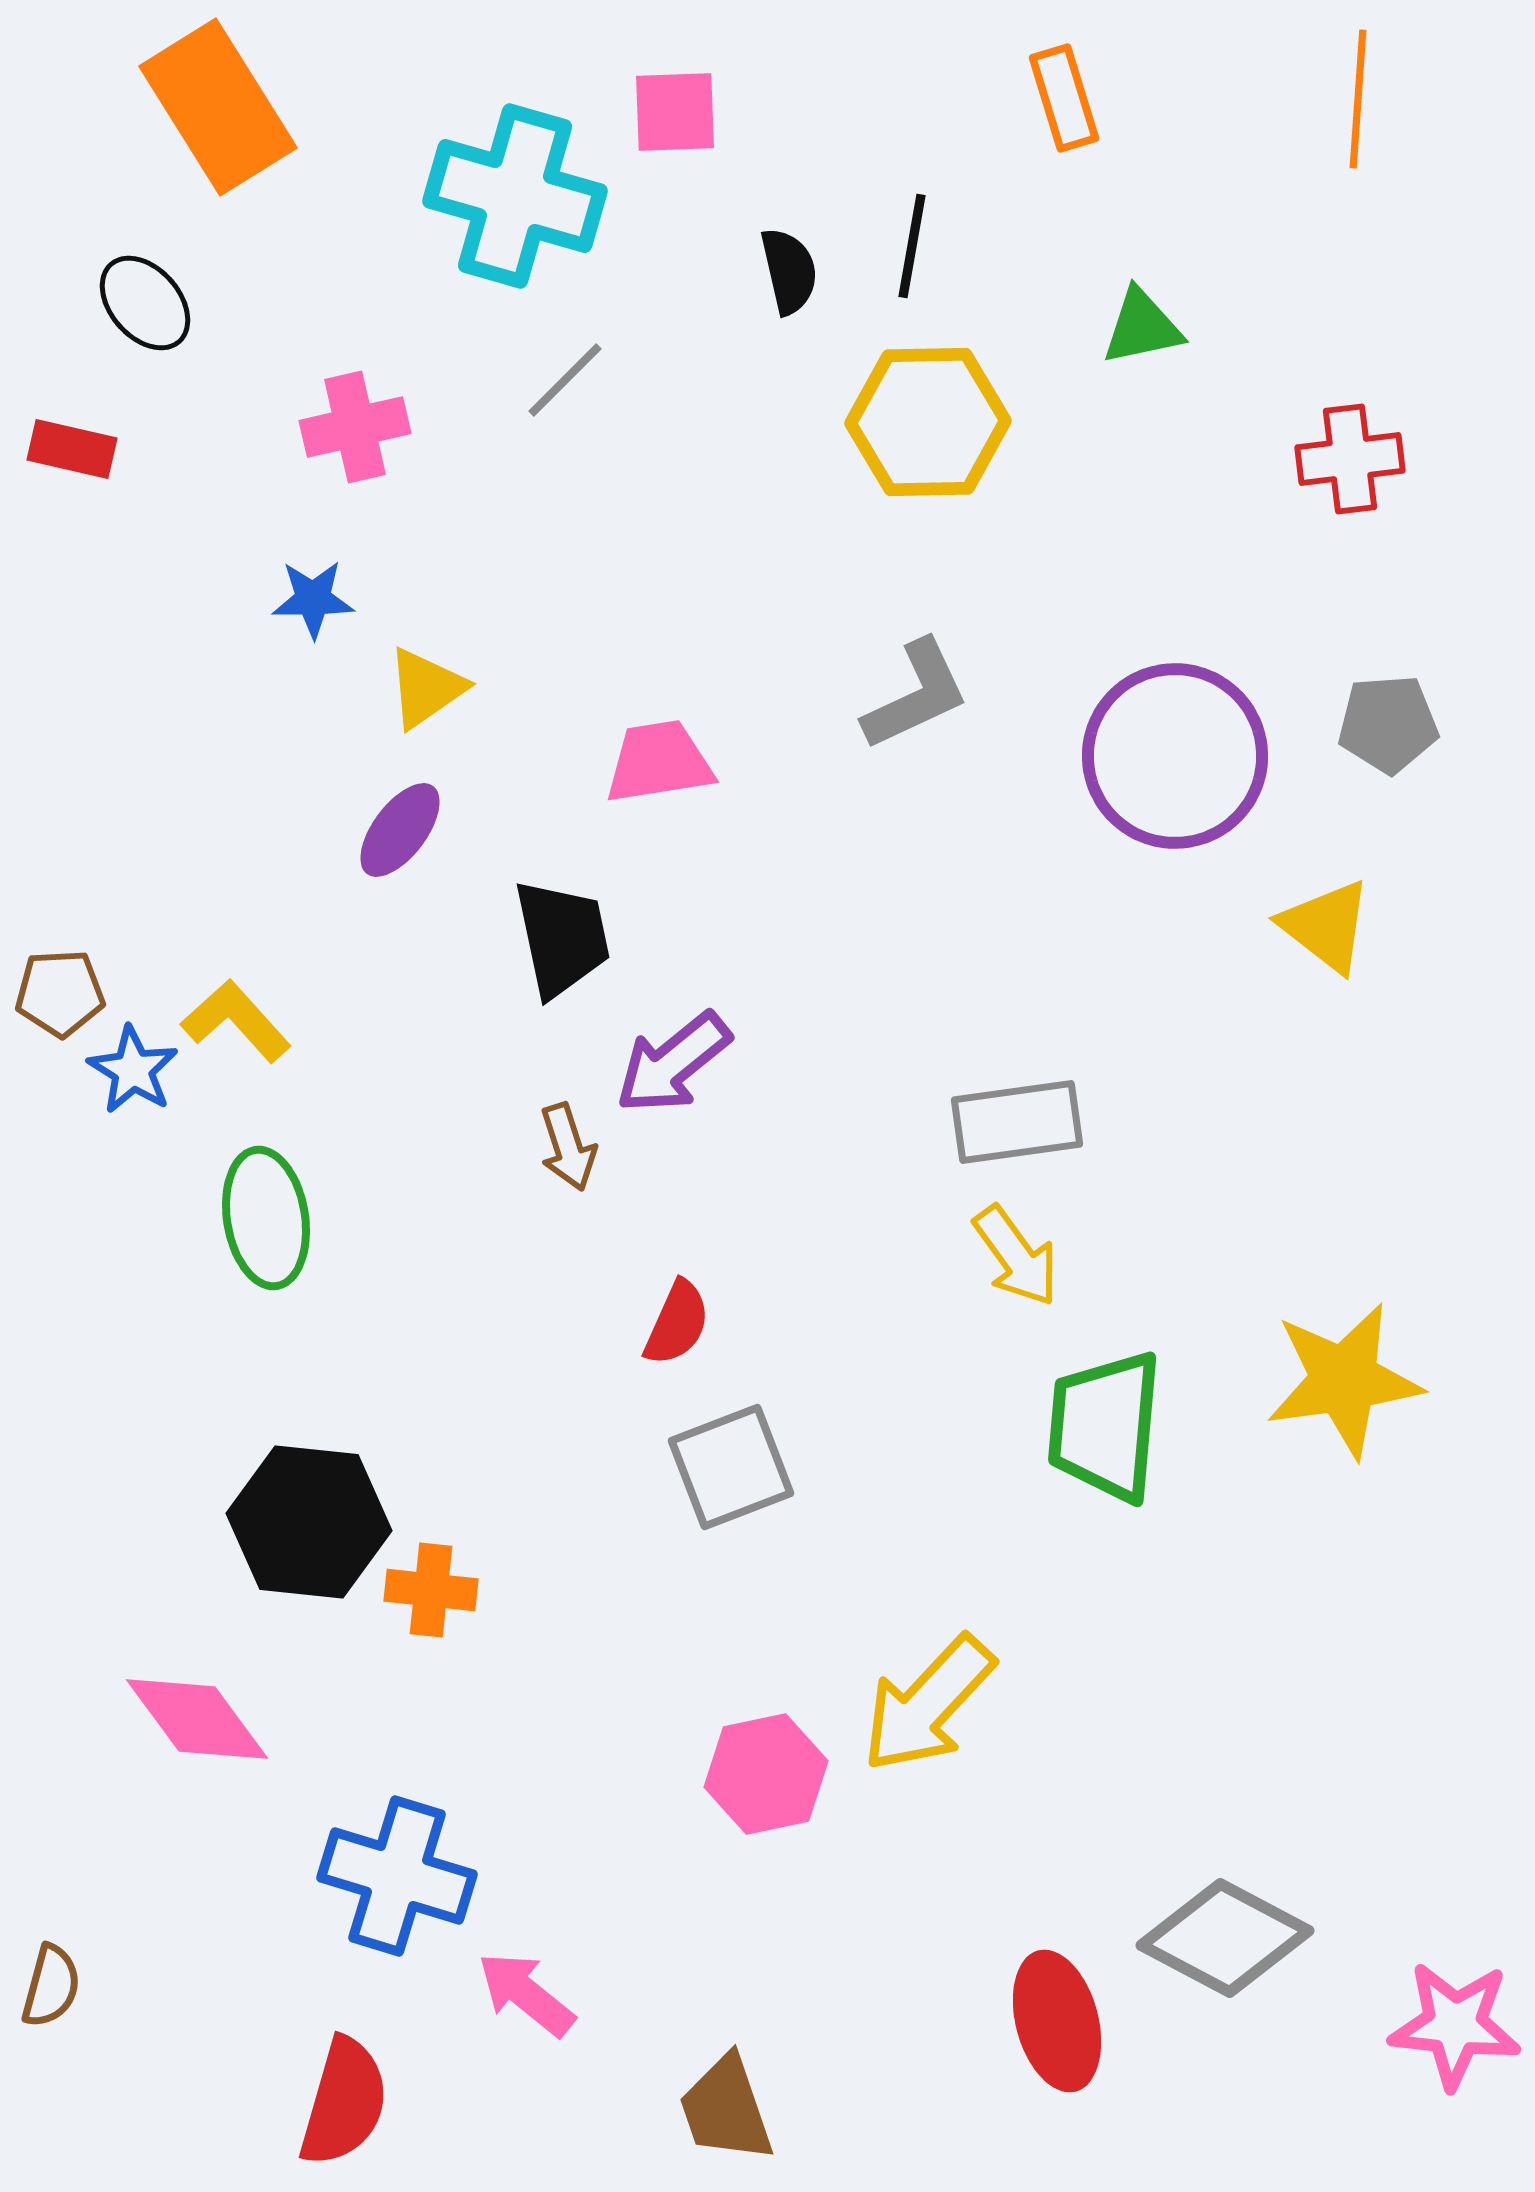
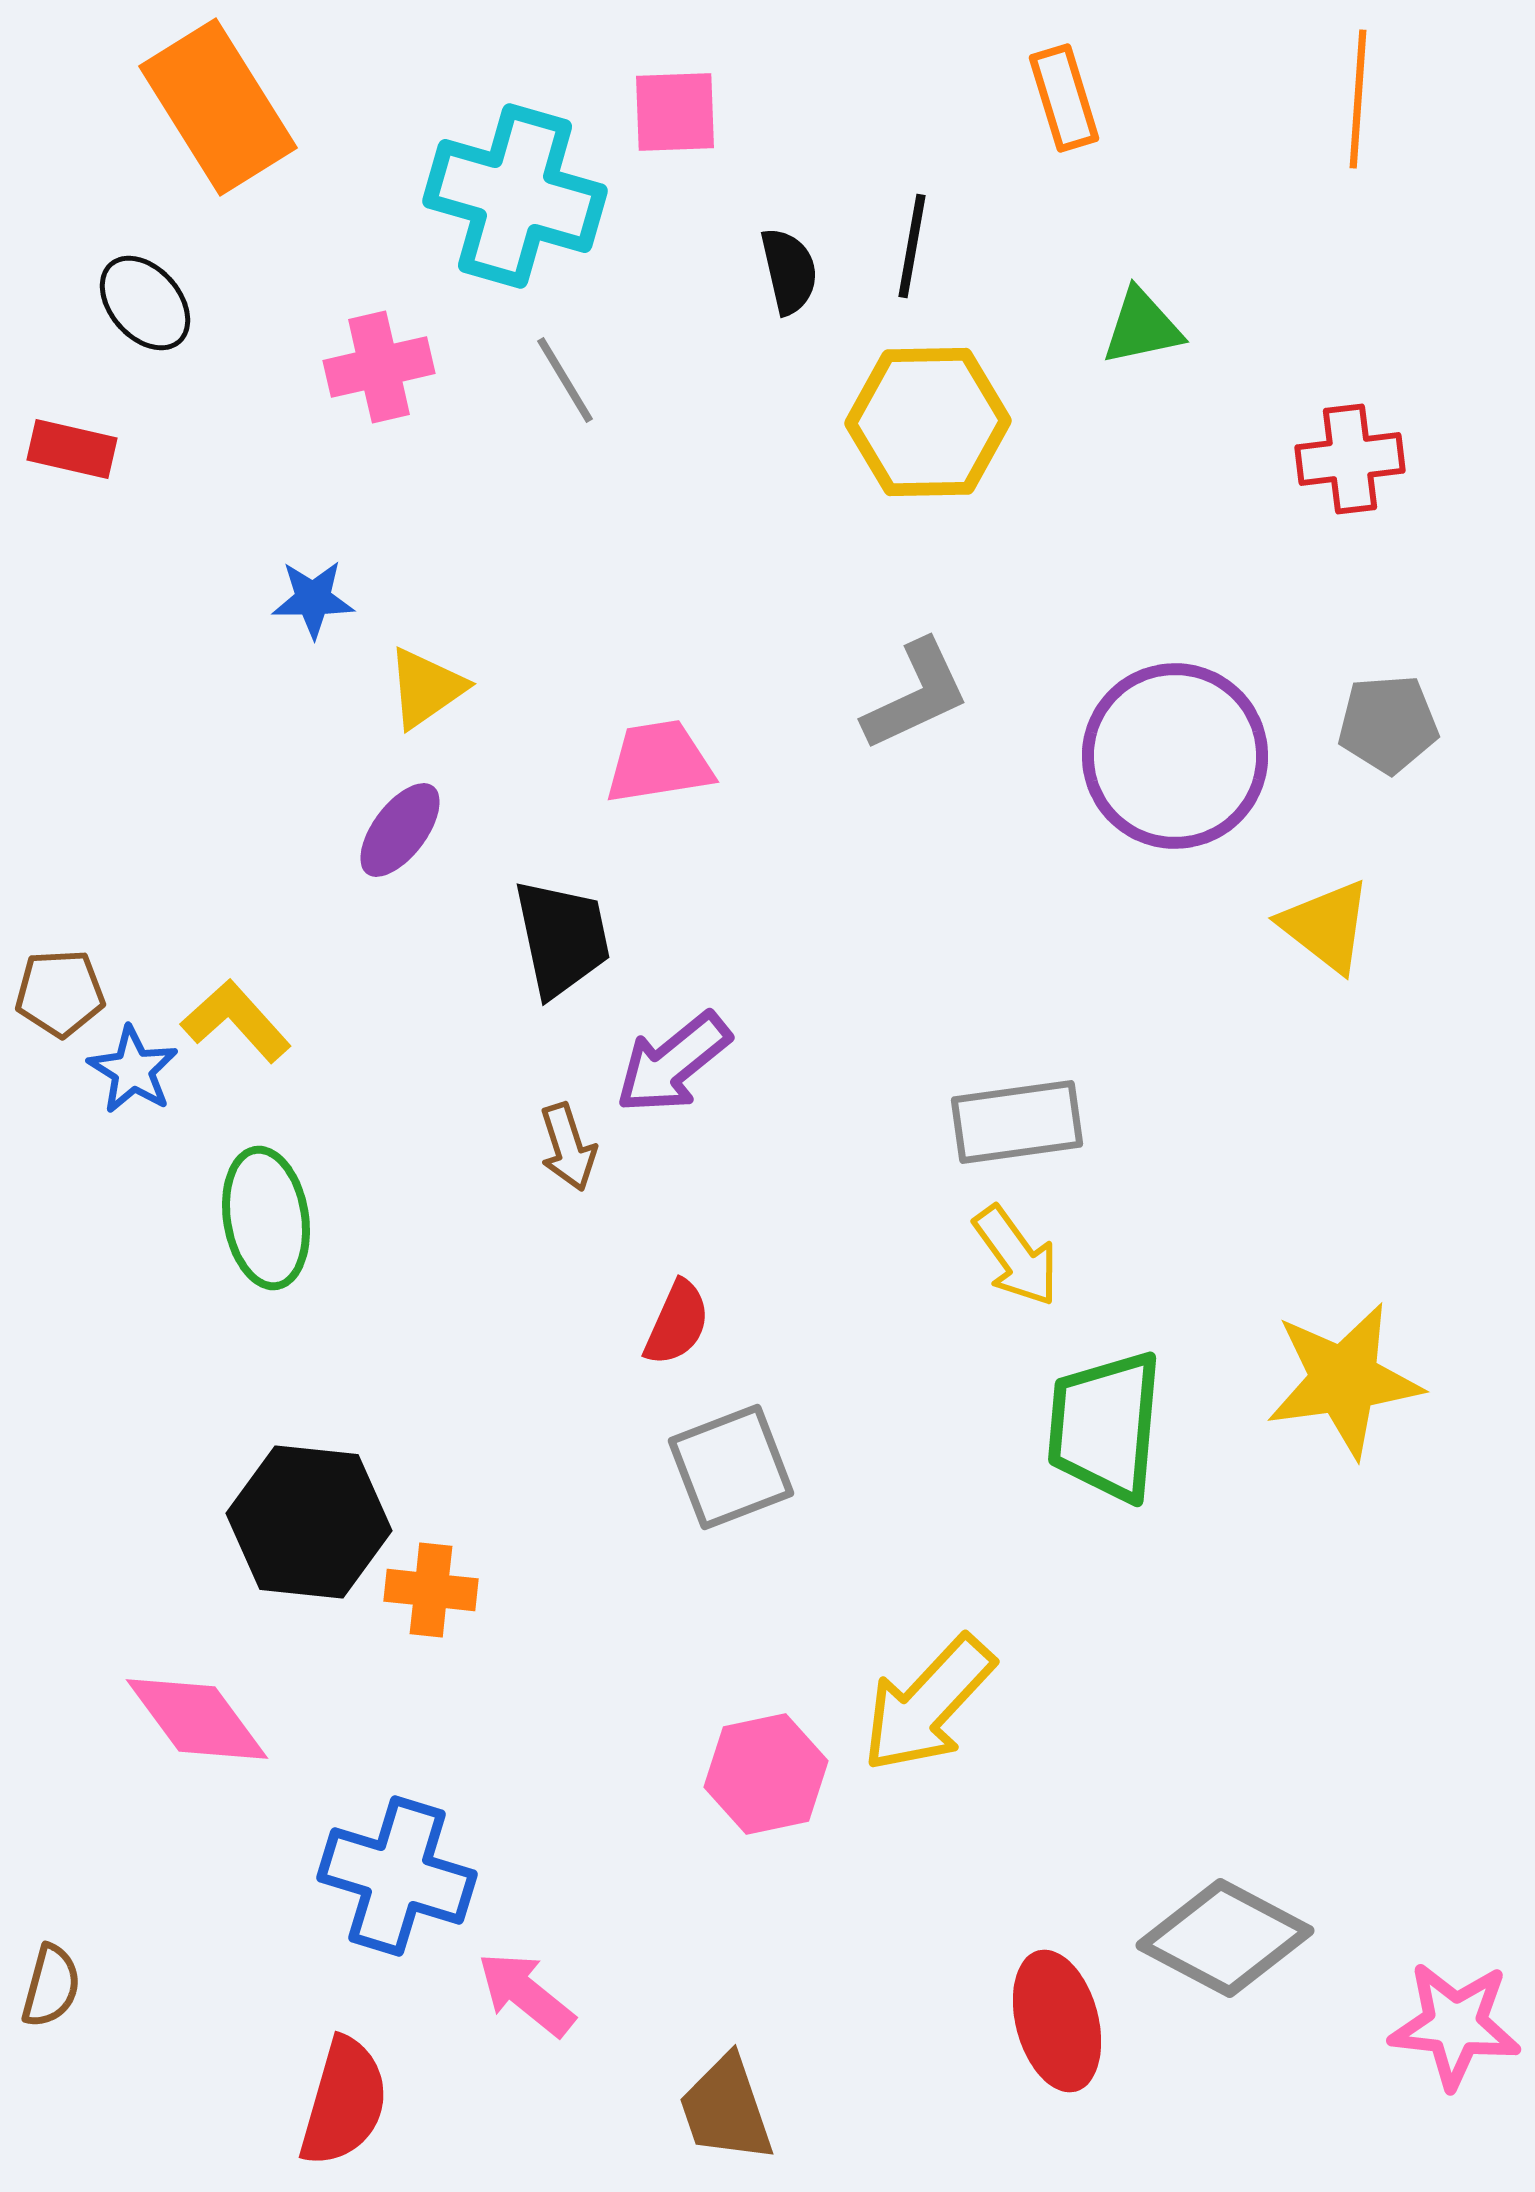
gray line at (565, 380): rotated 76 degrees counterclockwise
pink cross at (355, 427): moved 24 px right, 60 px up
